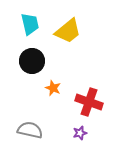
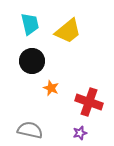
orange star: moved 2 px left
